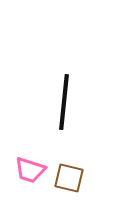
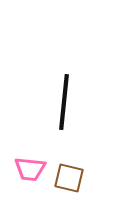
pink trapezoid: moved 1 px up; rotated 12 degrees counterclockwise
